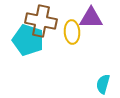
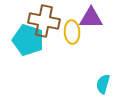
brown cross: moved 3 px right
